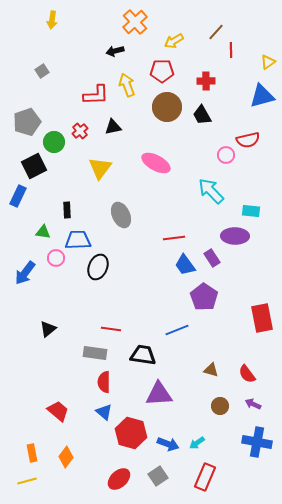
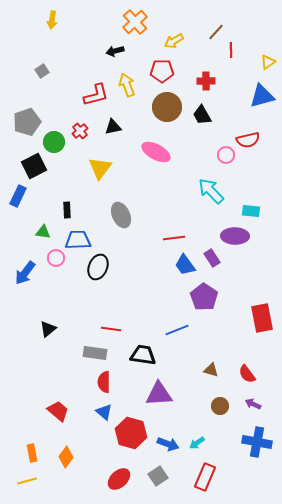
red L-shape at (96, 95): rotated 12 degrees counterclockwise
pink ellipse at (156, 163): moved 11 px up
